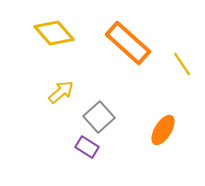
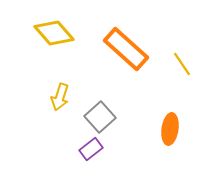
orange rectangle: moved 2 px left, 6 px down
yellow arrow: moved 1 px left, 5 px down; rotated 148 degrees clockwise
gray square: moved 1 px right
orange ellipse: moved 7 px right, 1 px up; rotated 24 degrees counterclockwise
purple rectangle: moved 4 px right, 2 px down; rotated 70 degrees counterclockwise
